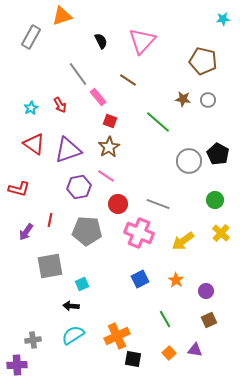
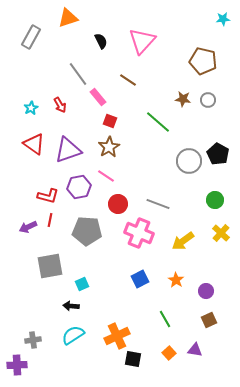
orange triangle at (62, 16): moved 6 px right, 2 px down
red L-shape at (19, 189): moved 29 px right, 7 px down
purple arrow at (26, 232): moved 2 px right, 5 px up; rotated 30 degrees clockwise
